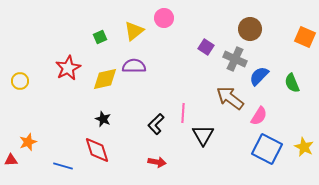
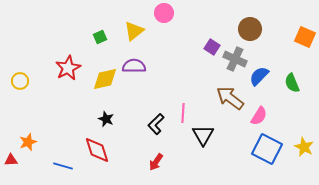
pink circle: moved 5 px up
purple square: moved 6 px right
black star: moved 3 px right
red arrow: moved 1 px left; rotated 114 degrees clockwise
